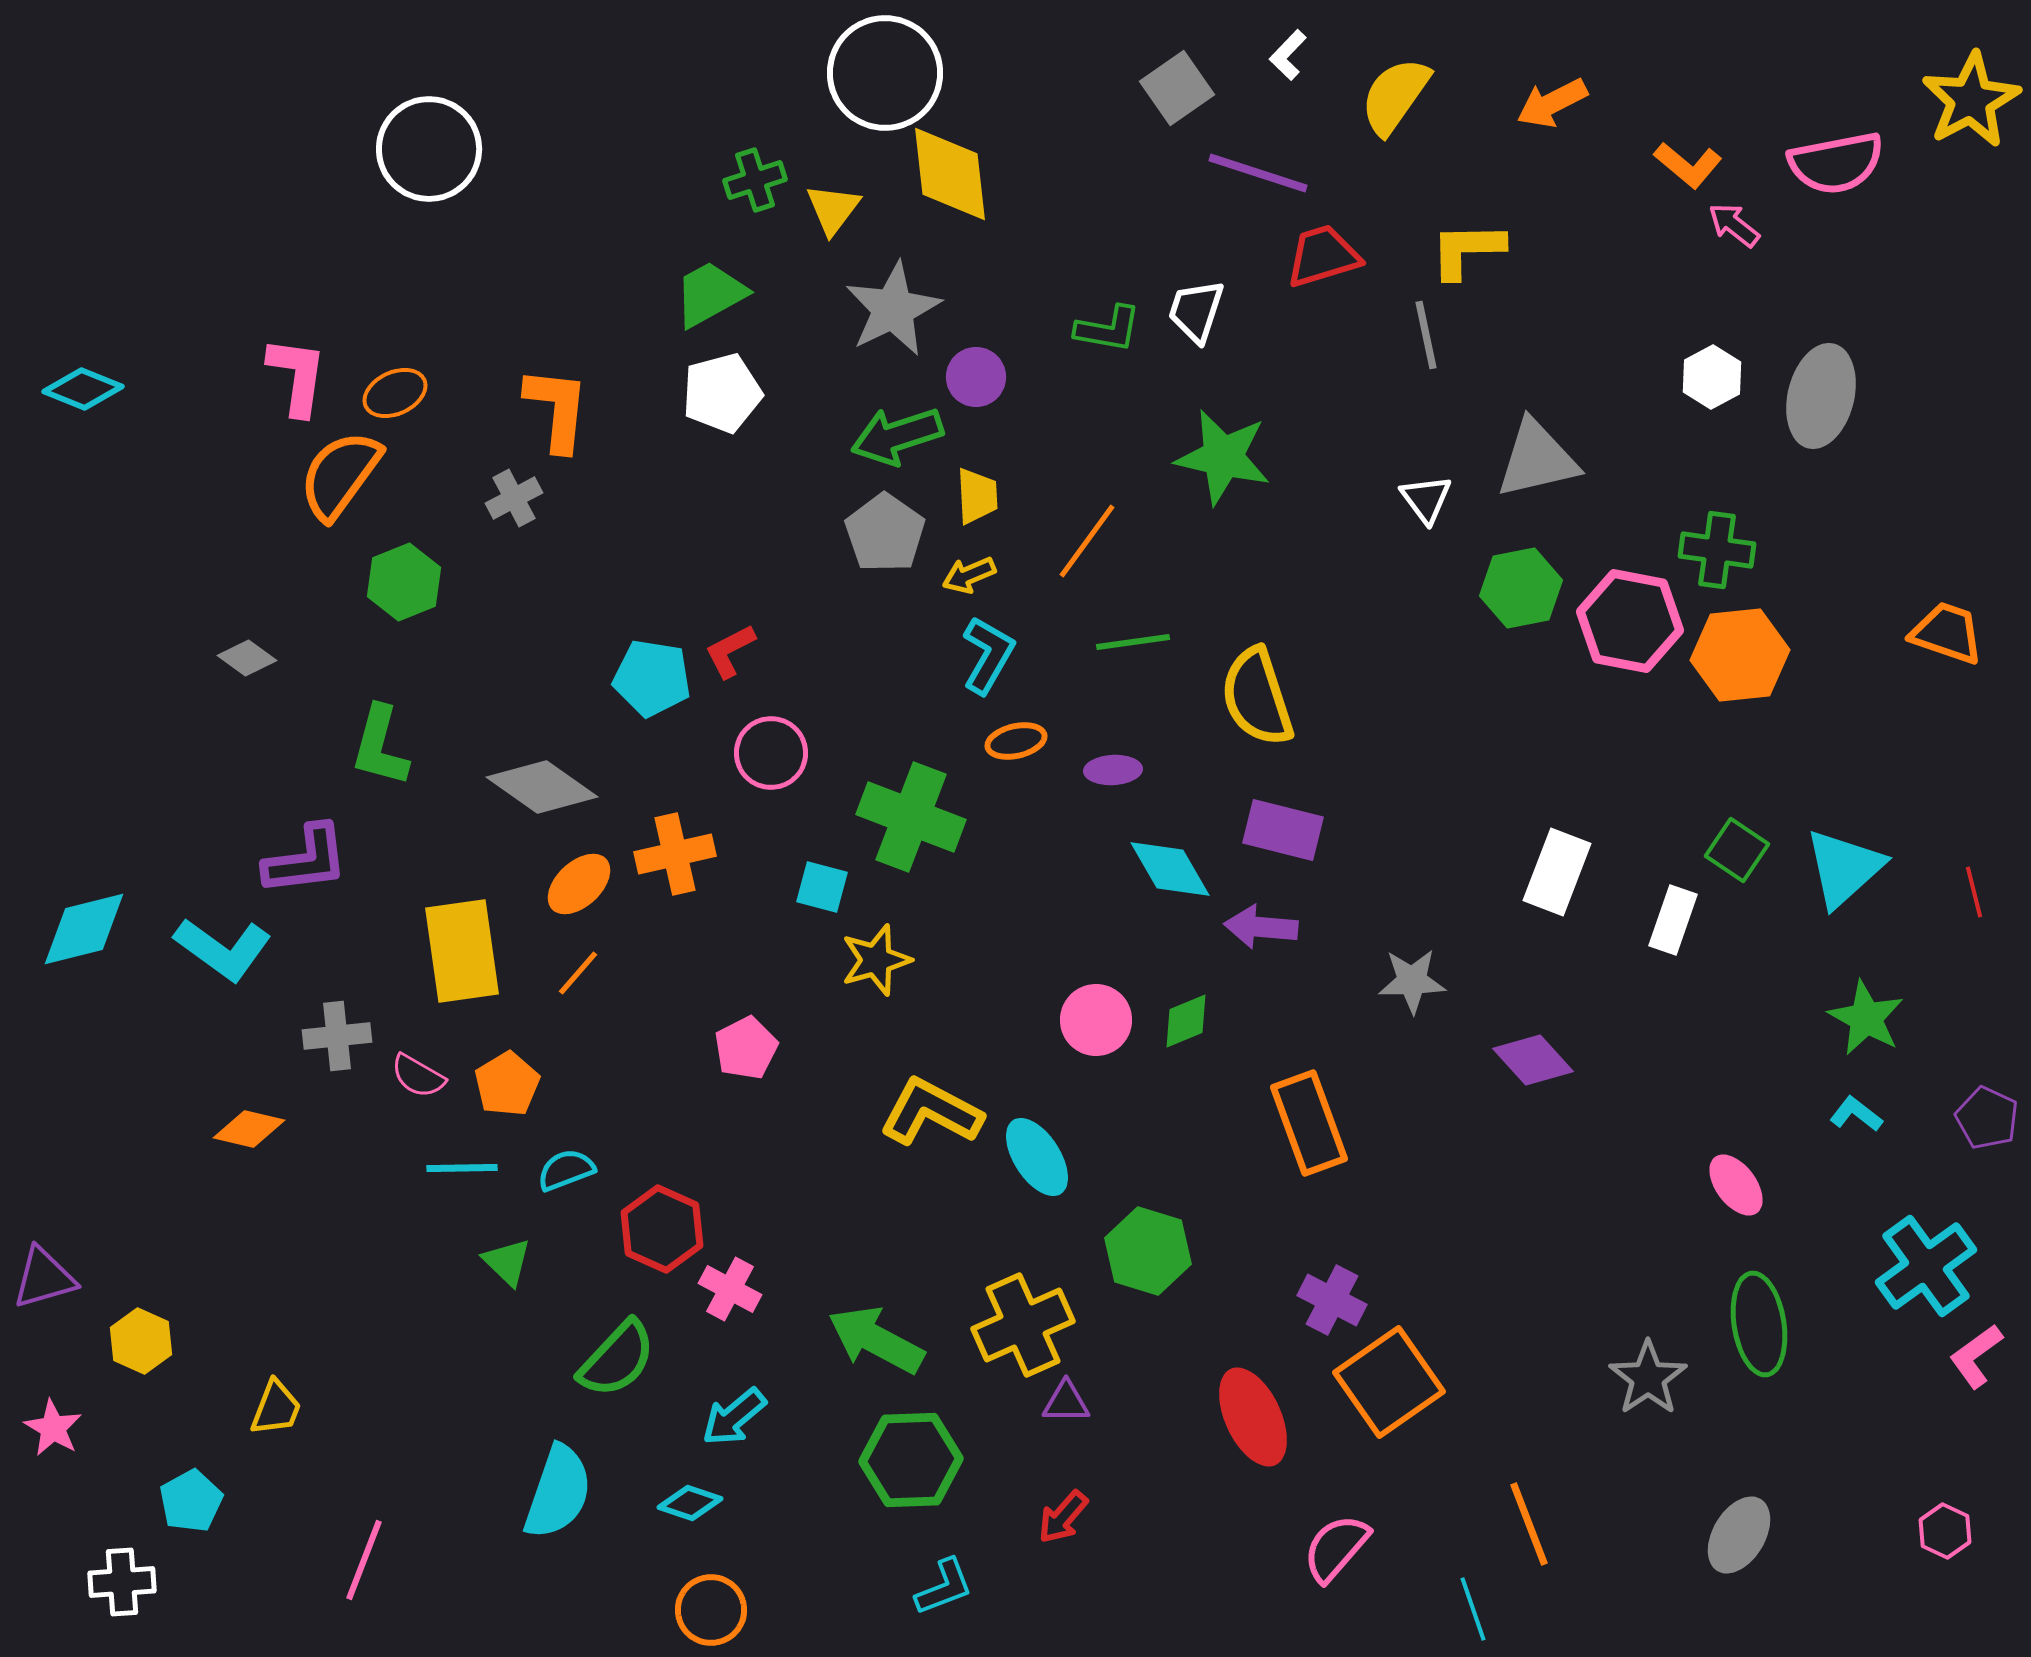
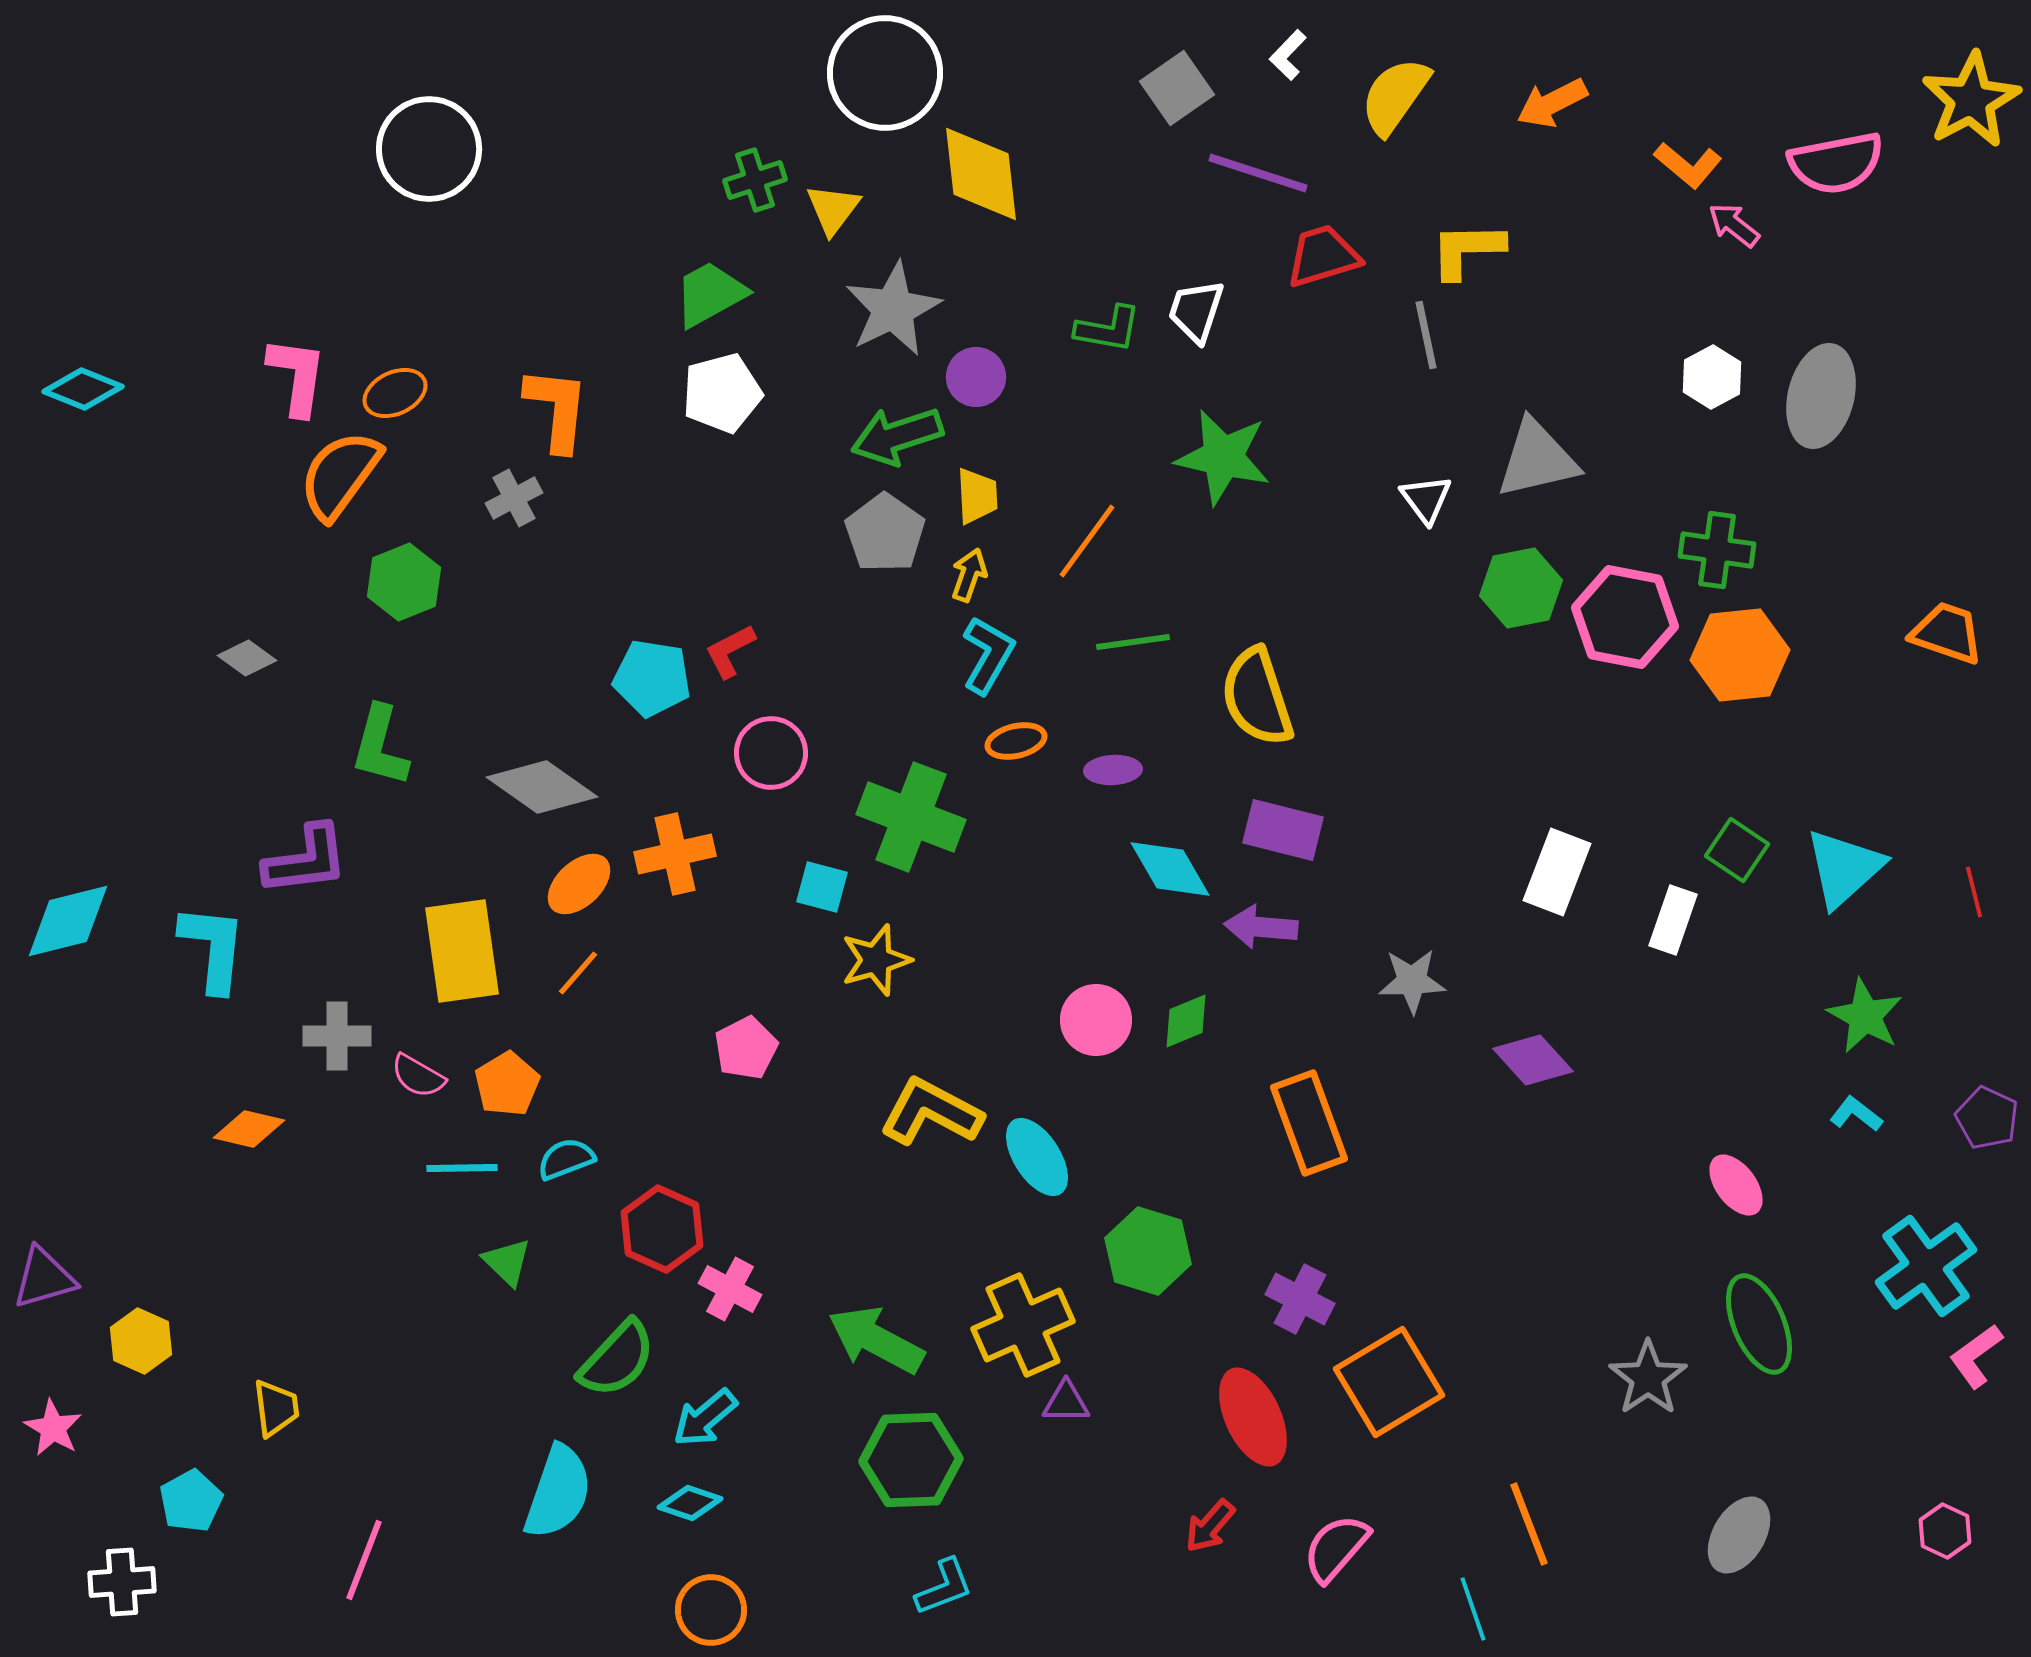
yellow diamond at (950, 174): moved 31 px right
yellow arrow at (969, 575): rotated 132 degrees clockwise
pink hexagon at (1630, 621): moved 5 px left, 4 px up
cyan diamond at (84, 929): moved 16 px left, 8 px up
cyan L-shape at (223, 949): moved 10 px left, 1 px up; rotated 120 degrees counterclockwise
green star at (1866, 1018): moved 1 px left, 2 px up
gray cross at (337, 1036): rotated 6 degrees clockwise
cyan semicircle at (566, 1170): moved 11 px up
purple cross at (1332, 1300): moved 32 px left, 1 px up
green ellipse at (1759, 1324): rotated 14 degrees counterclockwise
orange square at (1389, 1382): rotated 4 degrees clockwise
yellow trapezoid at (276, 1408): rotated 28 degrees counterclockwise
cyan arrow at (734, 1417): moved 29 px left, 1 px down
red arrow at (1063, 1517): moved 147 px right, 9 px down
